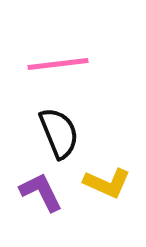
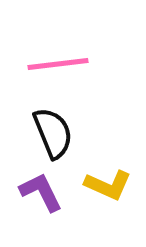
black semicircle: moved 6 px left
yellow L-shape: moved 1 px right, 2 px down
